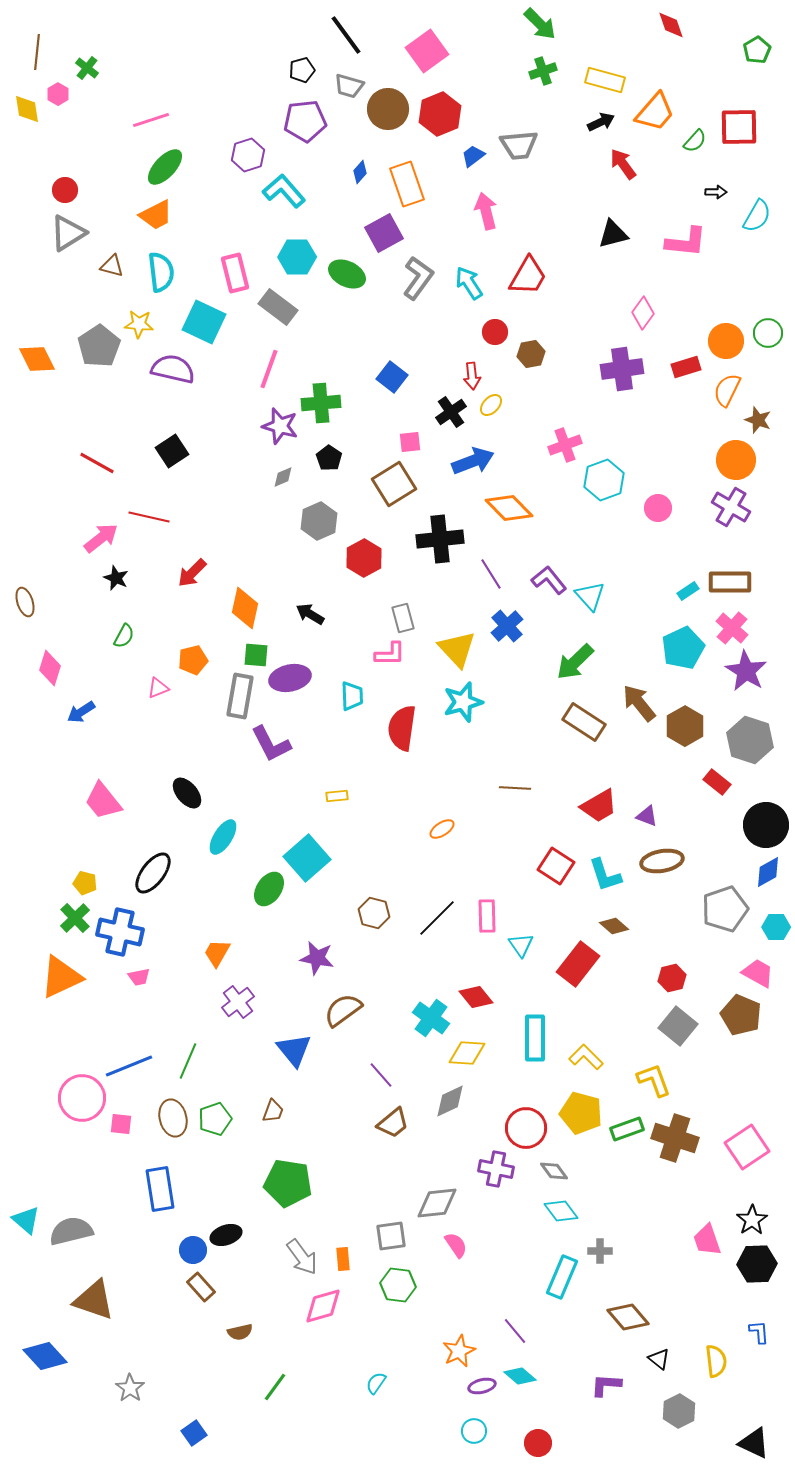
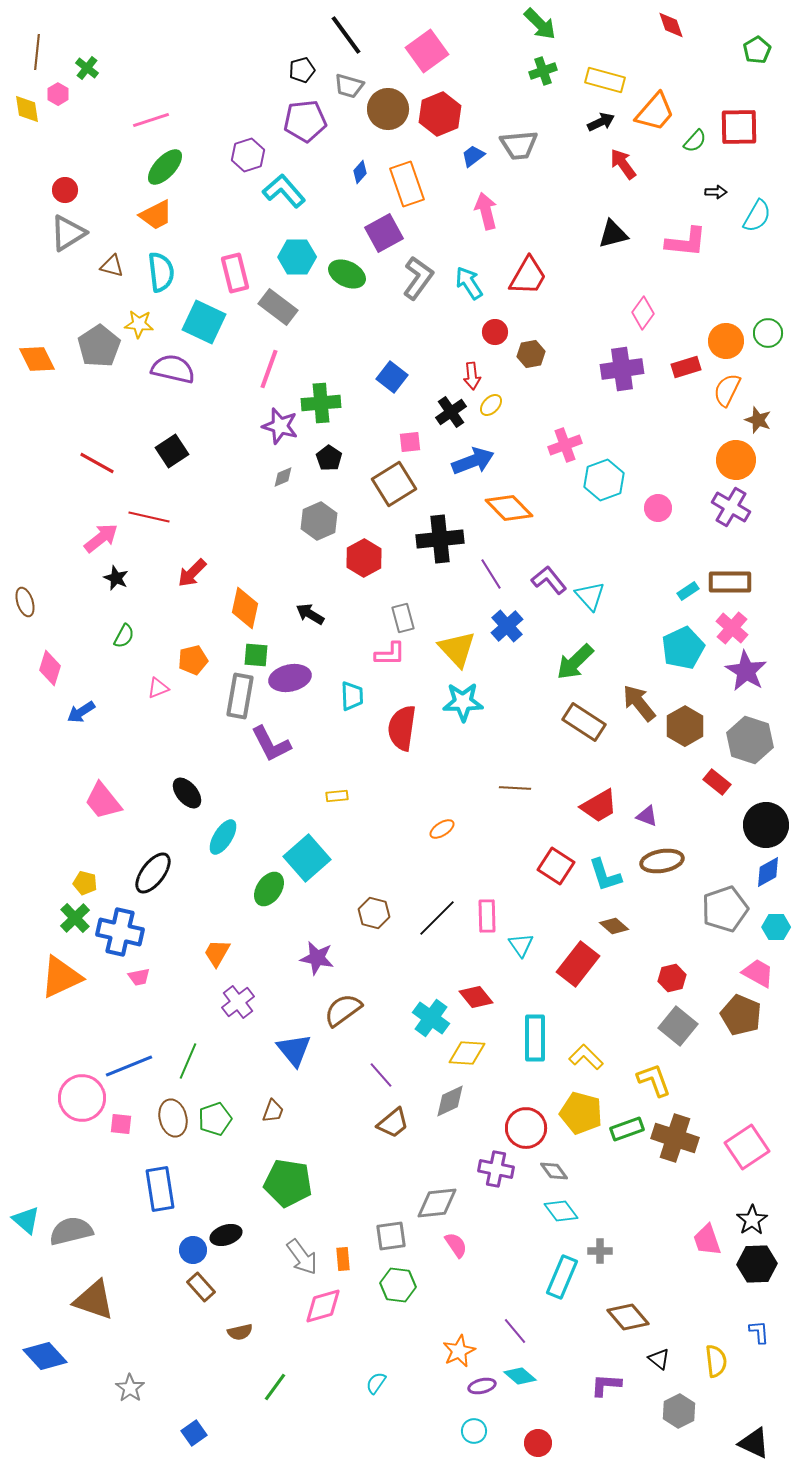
cyan star at (463, 702): rotated 15 degrees clockwise
